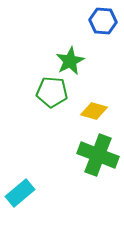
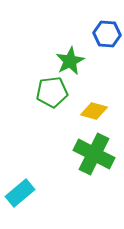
blue hexagon: moved 4 px right, 13 px down
green pentagon: rotated 12 degrees counterclockwise
green cross: moved 4 px left, 1 px up; rotated 6 degrees clockwise
